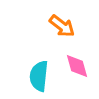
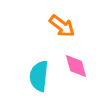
pink diamond: moved 1 px left
